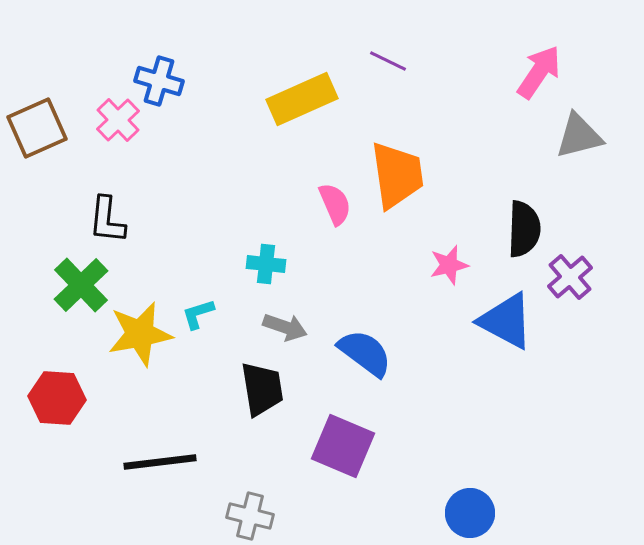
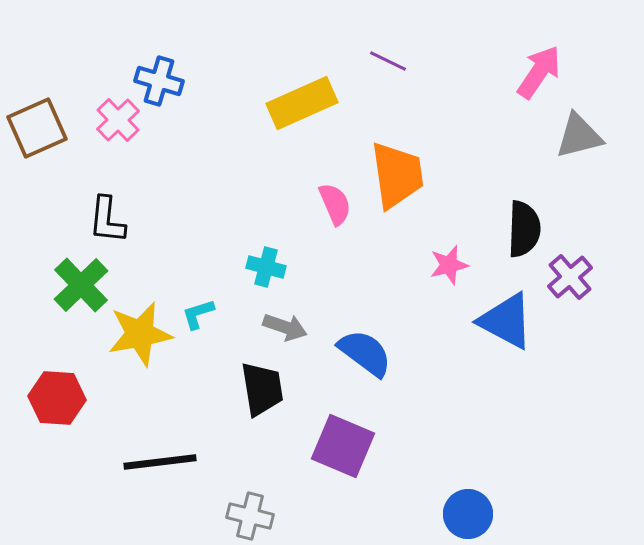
yellow rectangle: moved 4 px down
cyan cross: moved 3 px down; rotated 9 degrees clockwise
blue circle: moved 2 px left, 1 px down
